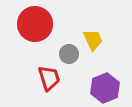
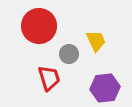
red circle: moved 4 px right, 2 px down
yellow trapezoid: moved 3 px right, 1 px down
purple hexagon: rotated 16 degrees clockwise
